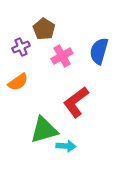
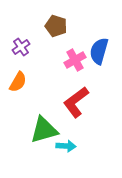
brown pentagon: moved 12 px right, 3 px up; rotated 15 degrees counterclockwise
purple cross: rotated 12 degrees counterclockwise
pink cross: moved 13 px right, 4 px down
orange semicircle: rotated 25 degrees counterclockwise
